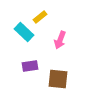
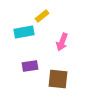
yellow rectangle: moved 2 px right, 1 px up
cyan rectangle: rotated 54 degrees counterclockwise
pink arrow: moved 2 px right, 2 px down
